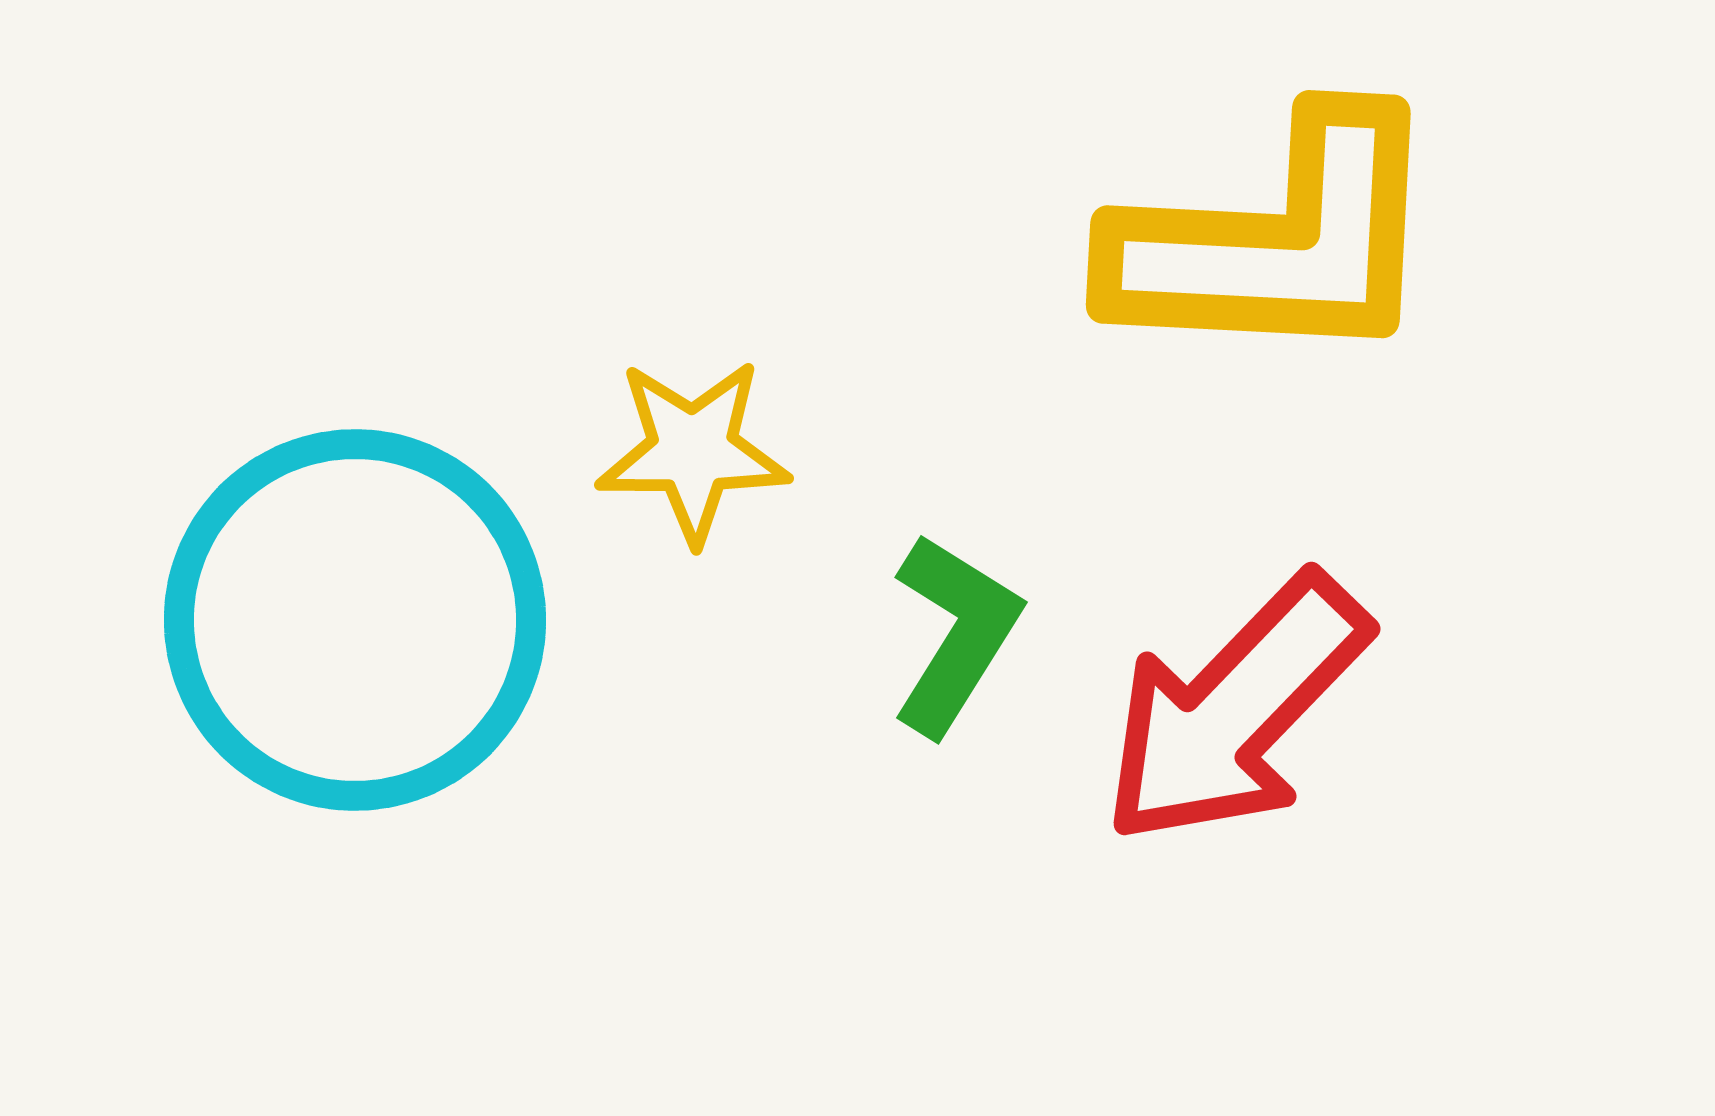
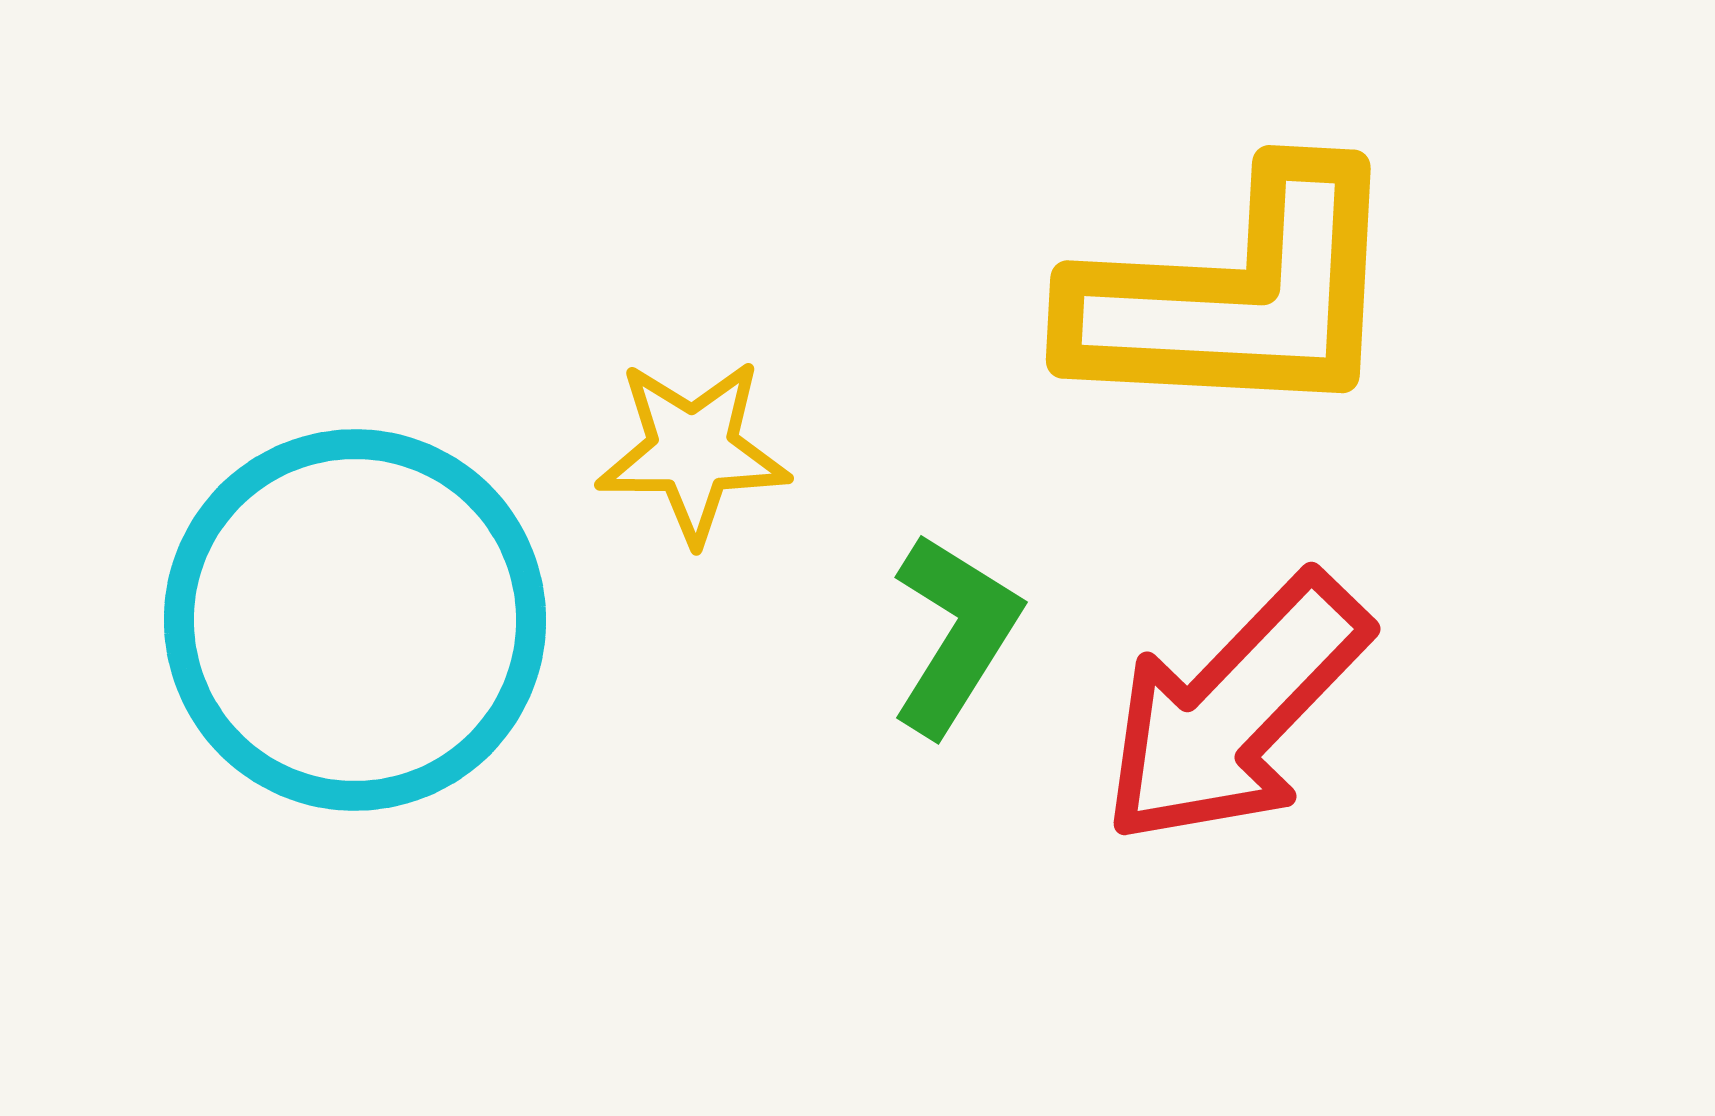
yellow L-shape: moved 40 px left, 55 px down
